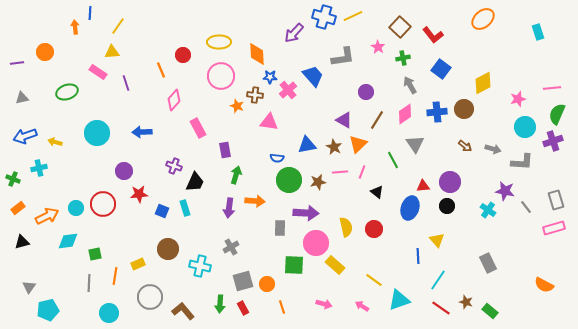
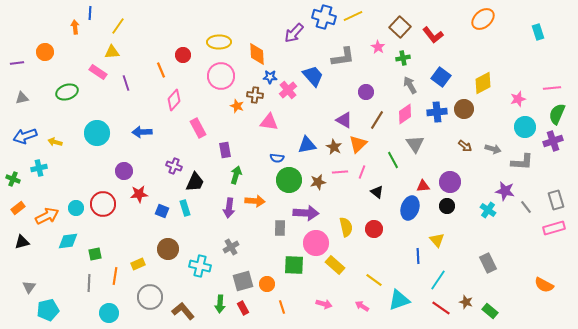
blue square at (441, 69): moved 8 px down
